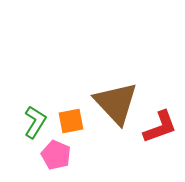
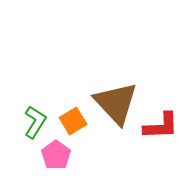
orange square: moved 2 px right; rotated 20 degrees counterclockwise
red L-shape: moved 1 px right, 1 px up; rotated 18 degrees clockwise
pink pentagon: rotated 12 degrees clockwise
